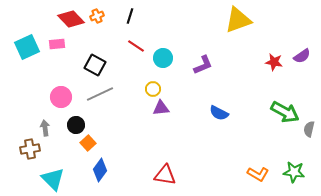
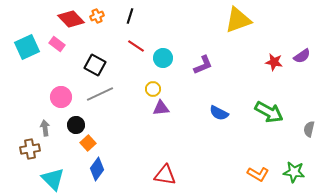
pink rectangle: rotated 42 degrees clockwise
green arrow: moved 16 px left
blue diamond: moved 3 px left, 1 px up
